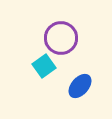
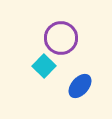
cyan square: rotated 10 degrees counterclockwise
